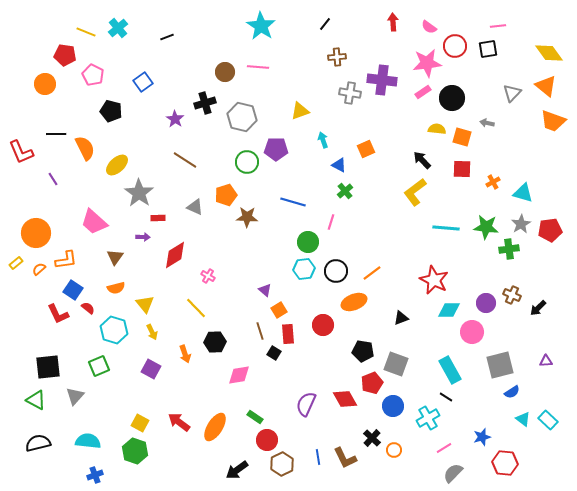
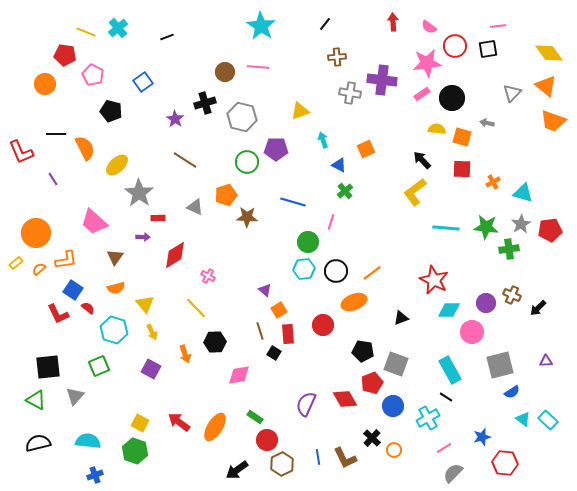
pink rectangle at (423, 92): moved 1 px left, 2 px down
